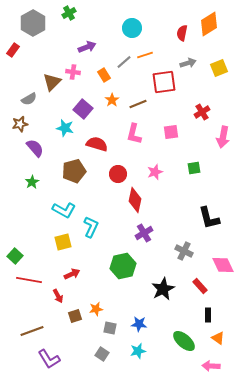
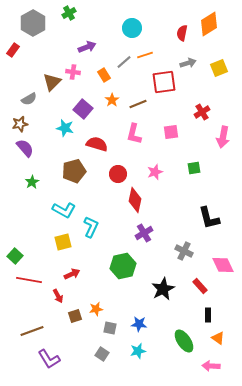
purple semicircle at (35, 148): moved 10 px left
green ellipse at (184, 341): rotated 15 degrees clockwise
